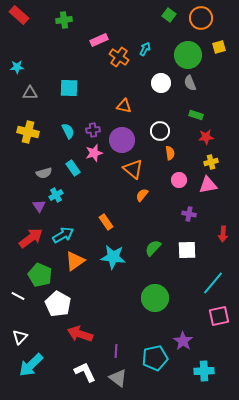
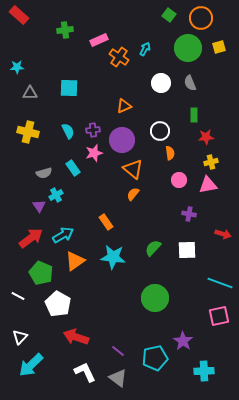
green cross at (64, 20): moved 1 px right, 10 px down
green circle at (188, 55): moved 7 px up
orange triangle at (124, 106): rotated 35 degrees counterclockwise
green rectangle at (196, 115): moved 2 px left; rotated 72 degrees clockwise
orange semicircle at (142, 195): moved 9 px left, 1 px up
red arrow at (223, 234): rotated 77 degrees counterclockwise
green pentagon at (40, 275): moved 1 px right, 2 px up
cyan line at (213, 283): moved 7 px right; rotated 70 degrees clockwise
red arrow at (80, 334): moved 4 px left, 3 px down
purple line at (116, 351): moved 2 px right; rotated 56 degrees counterclockwise
